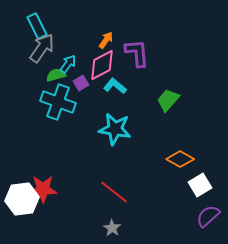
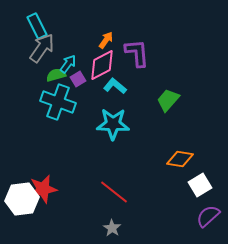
purple square: moved 3 px left, 4 px up
cyan star: moved 2 px left, 5 px up; rotated 8 degrees counterclockwise
orange diamond: rotated 20 degrees counterclockwise
red star: rotated 12 degrees counterclockwise
